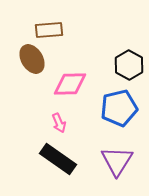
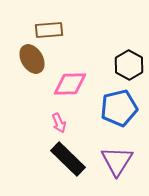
black rectangle: moved 10 px right; rotated 9 degrees clockwise
